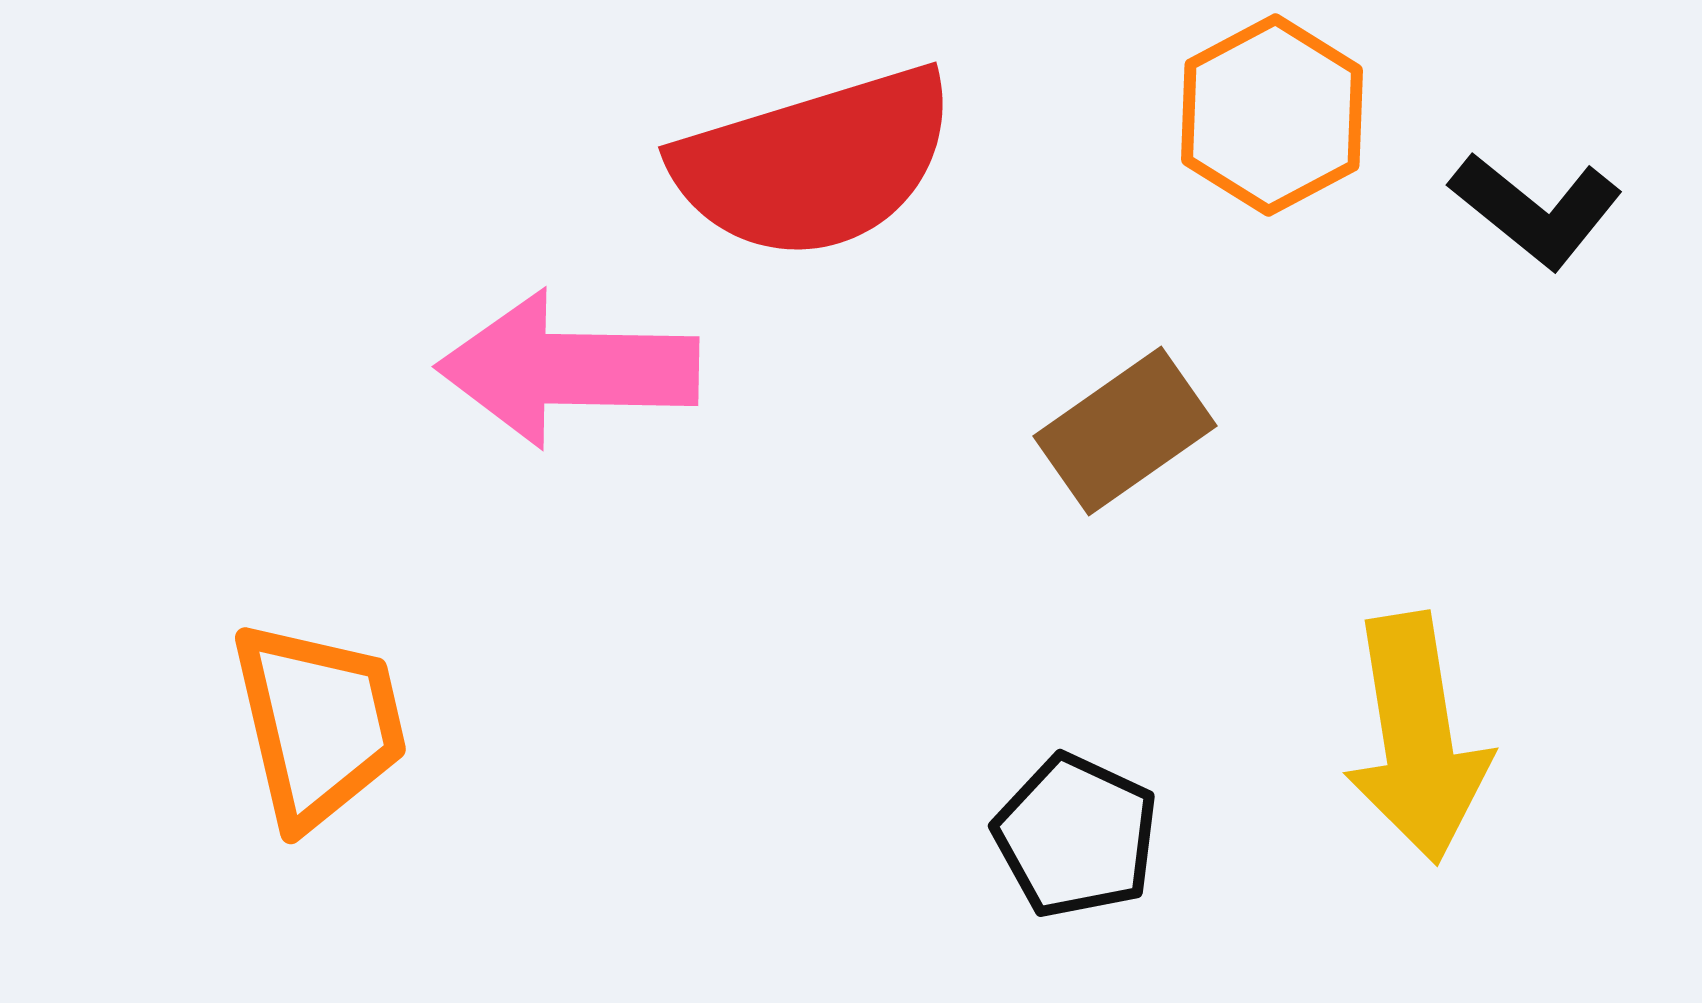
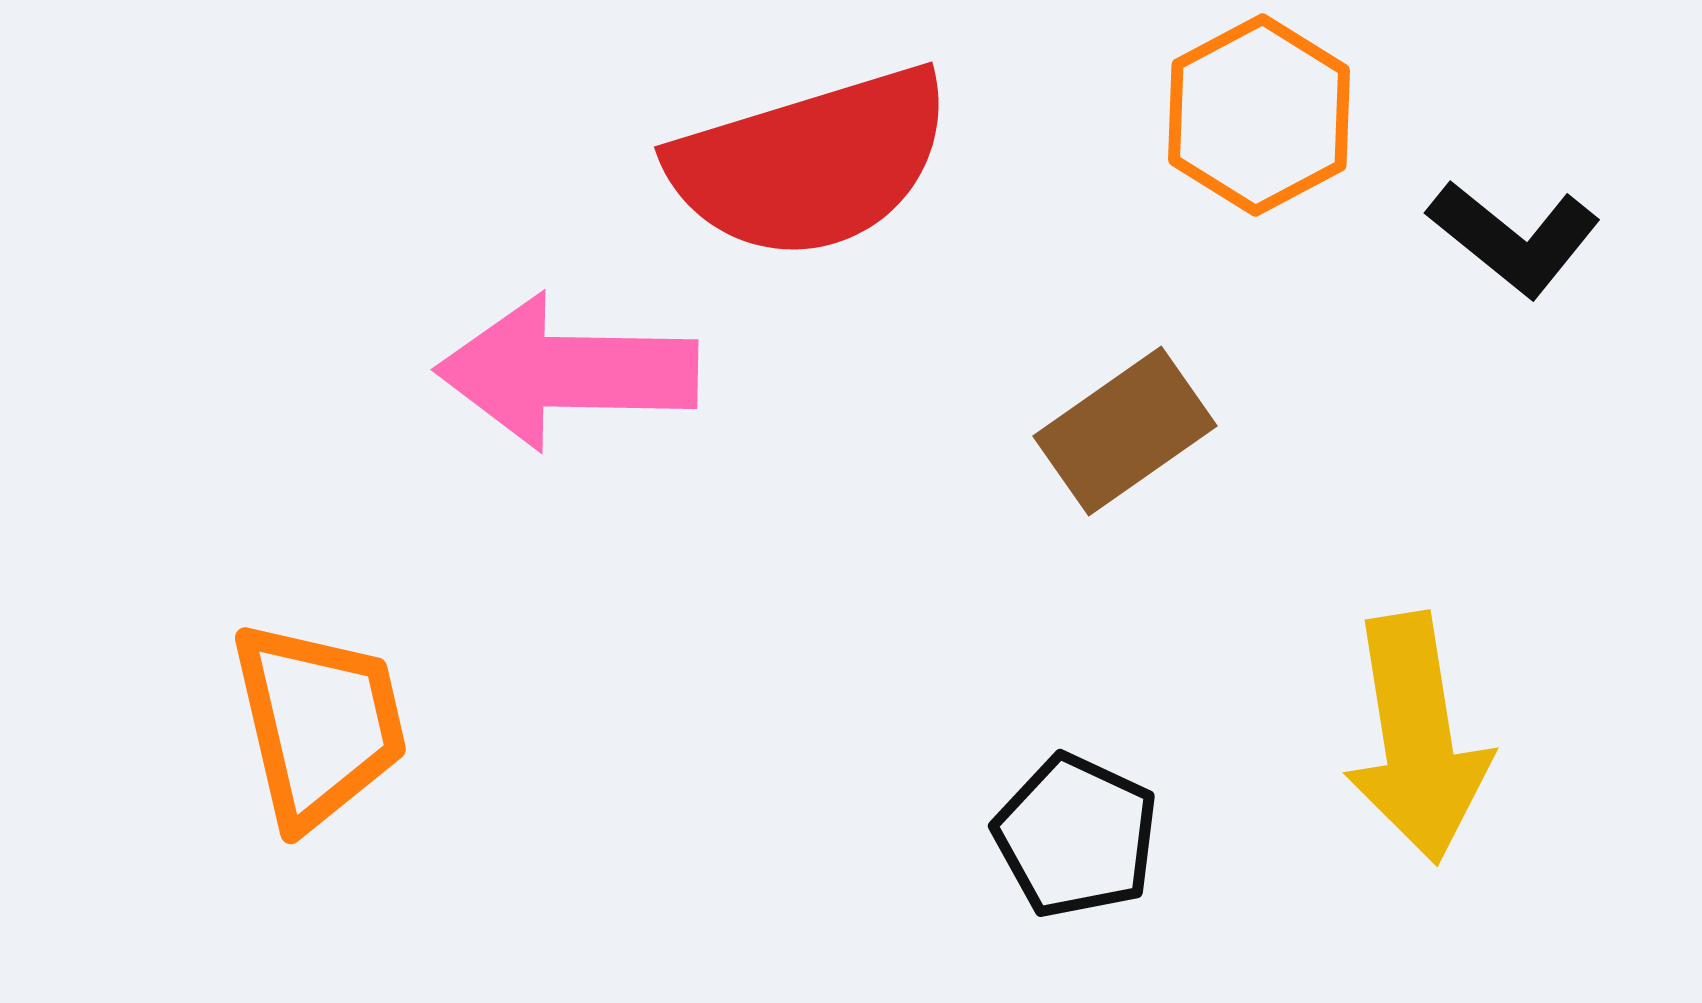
orange hexagon: moved 13 px left
red semicircle: moved 4 px left
black L-shape: moved 22 px left, 28 px down
pink arrow: moved 1 px left, 3 px down
